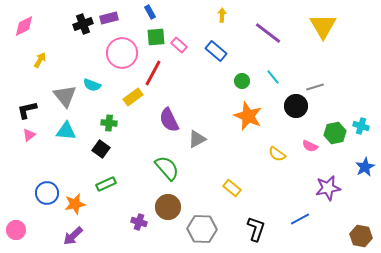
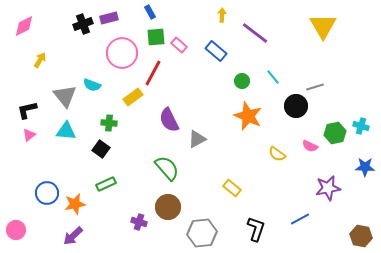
purple line at (268, 33): moved 13 px left
blue star at (365, 167): rotated 30 degrees clockwise
gray hexagon at (202, 229): moved 4 px down; rotated 8 degrees counterclockwise
